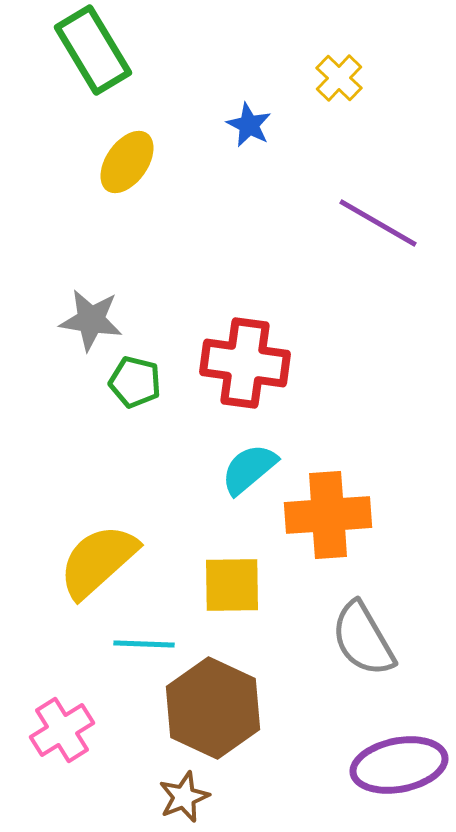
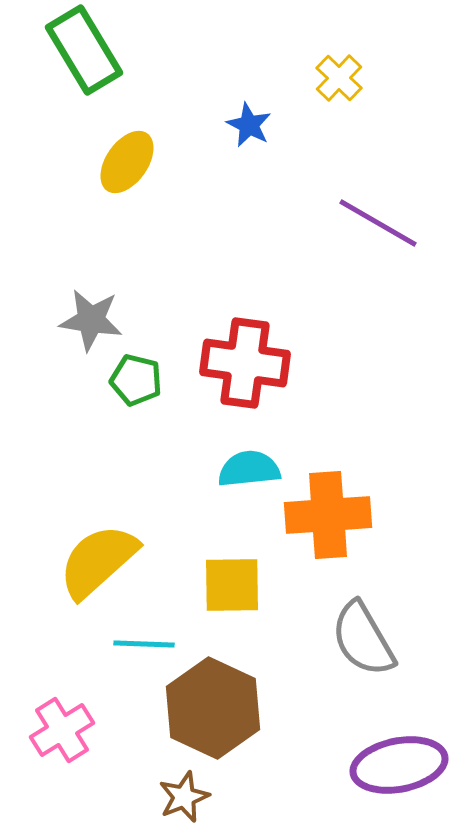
green rectangle: moved 9 px left
green pentagon: moved 1 px right, 2 px up
cyan semicircle: rotated 34 degrees clockwise
